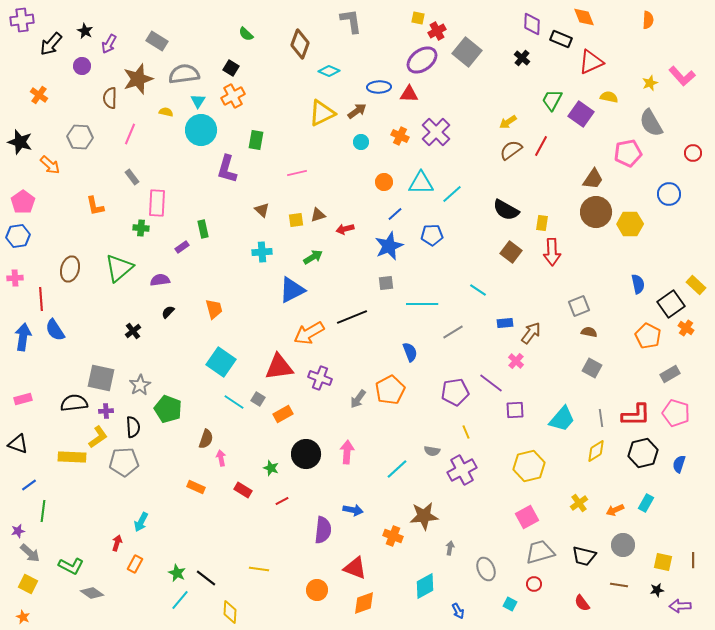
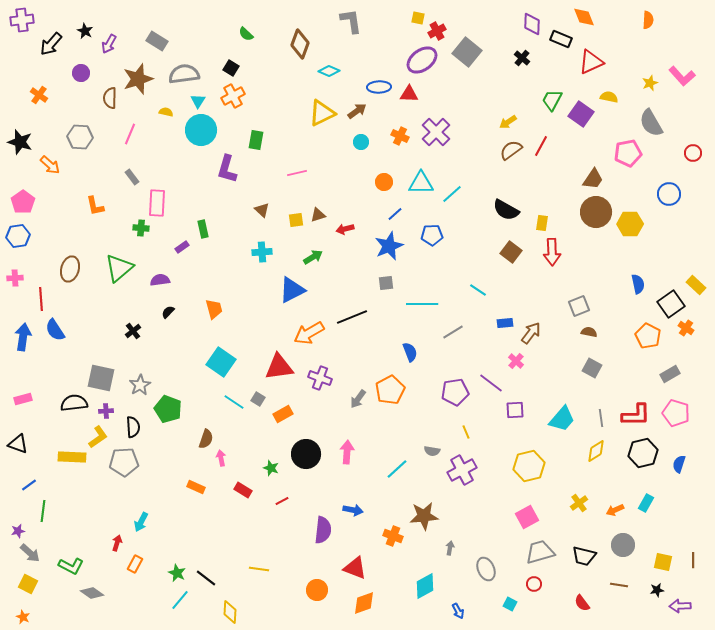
purple circle at (82, 66): moved 1 px left, 7 px down
